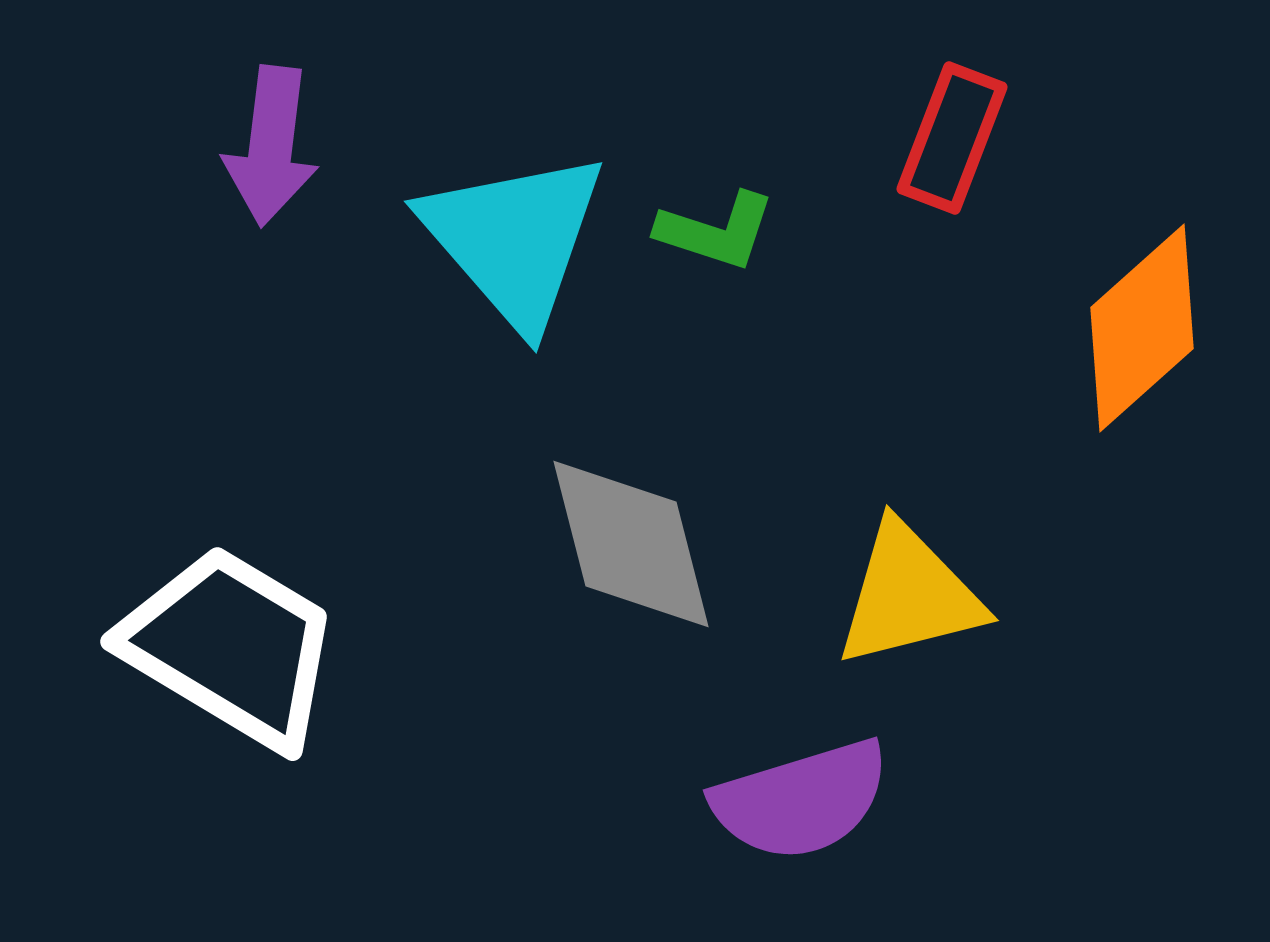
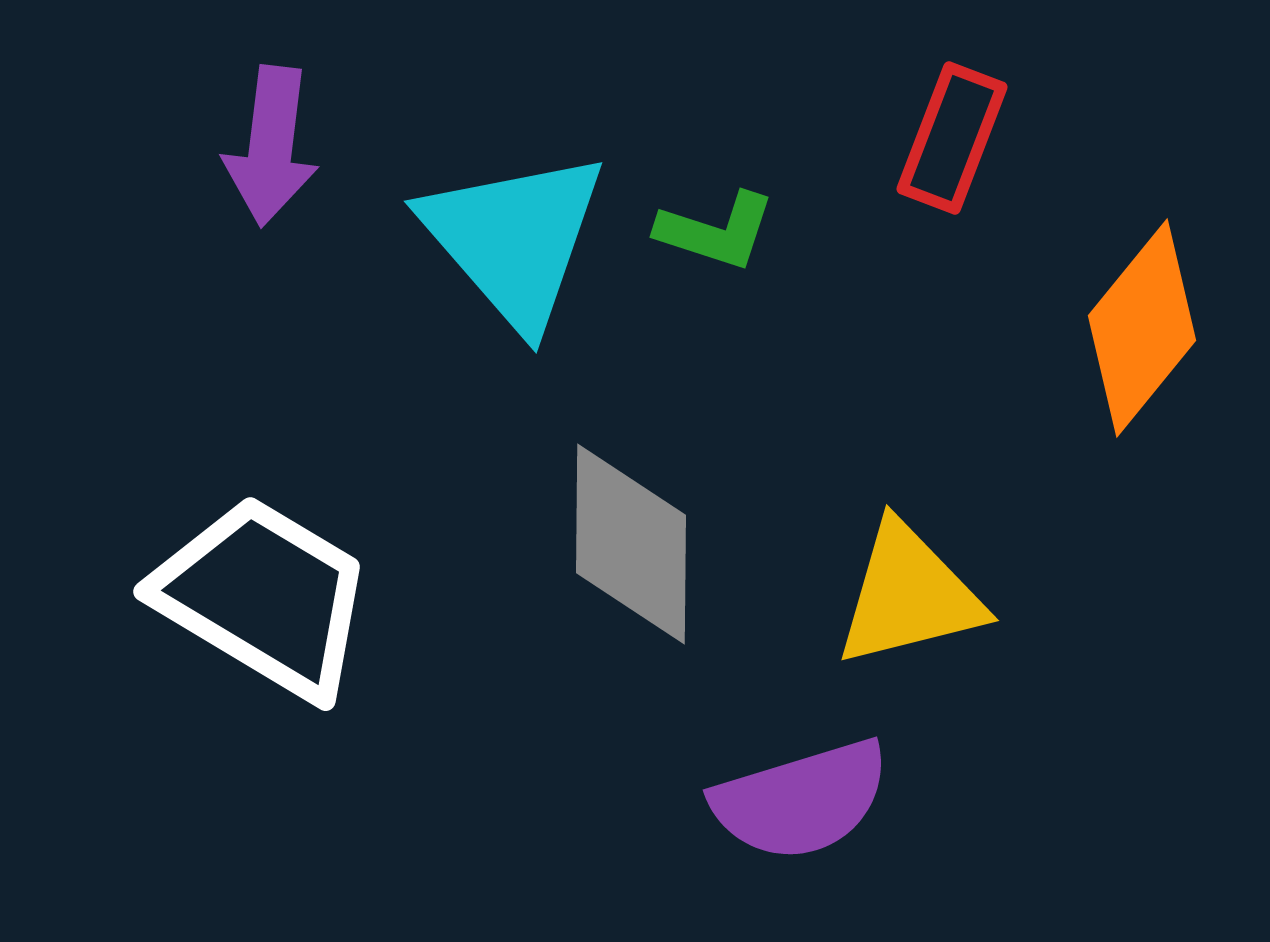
orange diamond: rotated 9 degrees counterclockwise
gray diamond: rotated 15 degrees clockwise
white trapezoid: moved 33 px right, 50 px up
